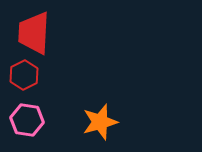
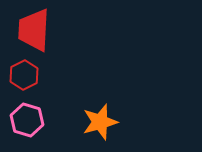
red trapezoid: moved 3 px up
pink hexagon: rotated 8 degrees clockwise
